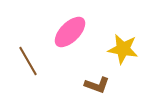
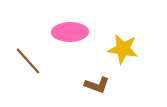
pink ellipse: rotated 44 degrees clockwise
brown line: rotated 12 degrees counterclockwise
